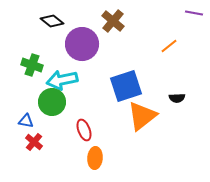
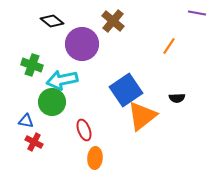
purple line: moved 3 px right
orange line: rotated 18 degrees counterclockwise
blue square: moved 4 px down; rotated 16 degrees counterclockwise
red cross: rotated 12 degrees counterclockwise
